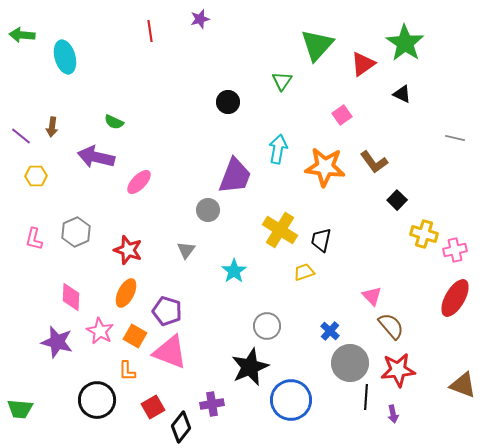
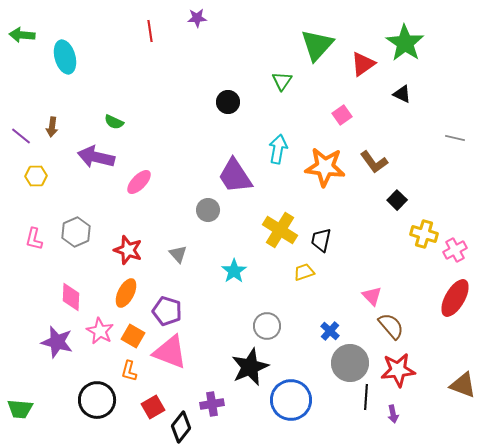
purple star at (200, 19): moved 3 px left, 1 px up; rotated 12 degrees clockwise
purple trapezoid at (235, 176): rotated 126 degrees clockwise
gray triangle at (186, 250): moved 8 px left, 4 px down; rotated 18 degrees counterclockwise
pink cross at (455, 250): rotated 15 degrees counterclockwise
orange square at (135, 336): moved 2 px left
orange L-shape at (127, 371): moved 2 px right; rotated 15 degrees clockwise
